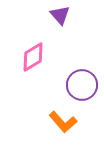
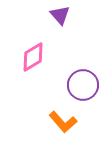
purple circle: moved 1 px right
